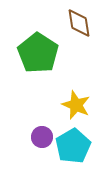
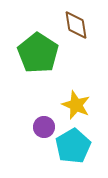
brown diamond: moved 3 px left, 2 px down
purple circle: moved 2 px right, 10 px up
